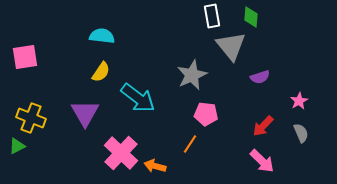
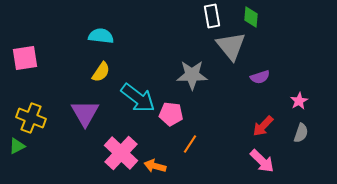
cyan semicircle: moved 1 px left
pink square: moved 1 px down
gray star: rotated 24 degrees clockwise
pink pentagon: moved 35 px left
gray semicircle: rotated 42 degrees clockwise
